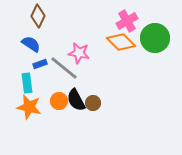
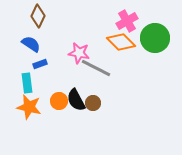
gray line: moved 32 px right; rotated 12 degrees counterclockwise
